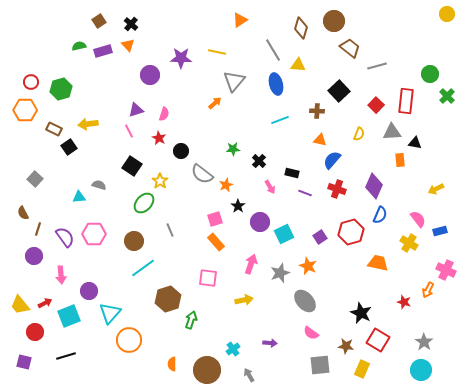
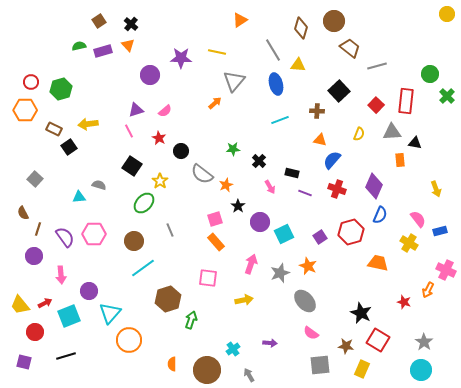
pink semicircle at (164, 114): moved 1 px right, 3 px up; rotated 32 degrees clockwise
yellow arrow at (436, 189): rotated 84 degrees counterclockwise
